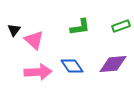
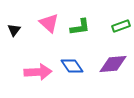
pink triangle: moved 15 px right, 17 px up
